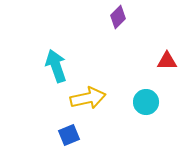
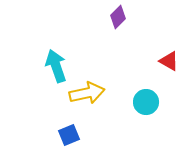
red triangle: moved 2 px right; rotated 30 degrees clockwise
yellow arrow: moved 1 px left, 5 px up
